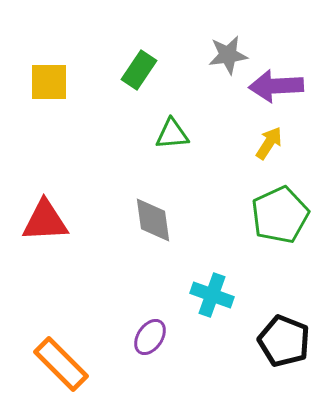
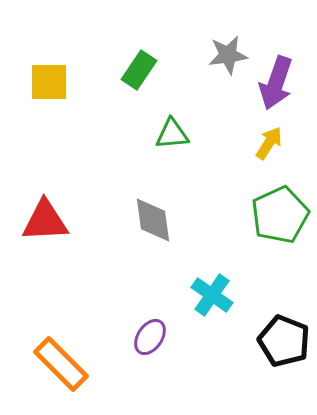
purple arrow: moved 3 px up; rotated 68 degrees counterclockwise
cyan cross: rotated 15 degrees clockwise
